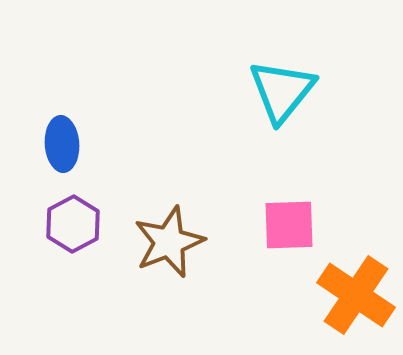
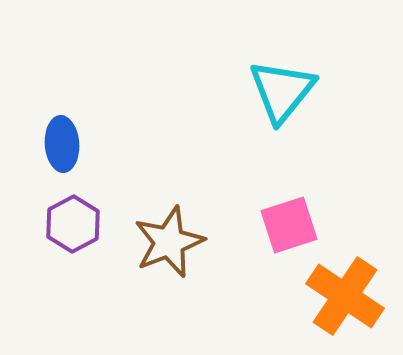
pink square: rotated 16 degrees counterclockwise
orange cross: moved 11 px left, 1 px down
